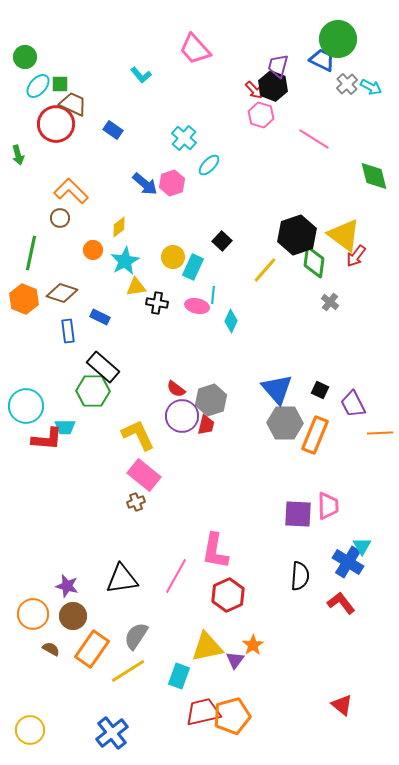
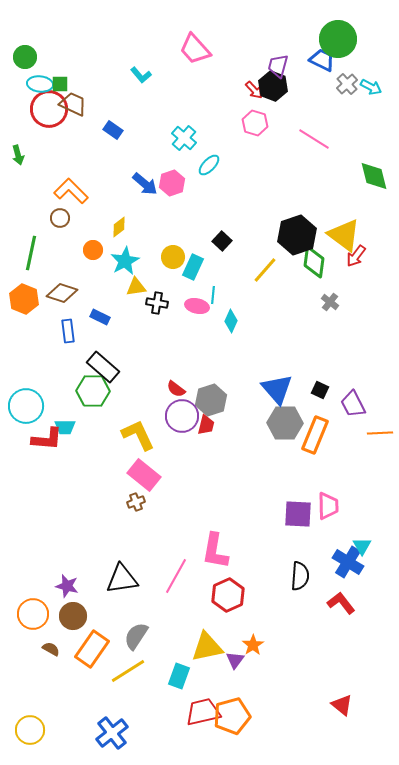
cyan ellipse at (38, 86): moved 2 px right, 2 px up; rotated 55 degrees clockwise
pink hexagon at (261, 115): moved 6 px left, 8 px down
red circle at (56, 124): moved 7 px left, 15 px up
